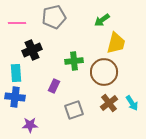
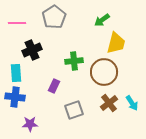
gray pentagon: rotated 20 degrees counterclockwise
purple star: moved 1 px up
